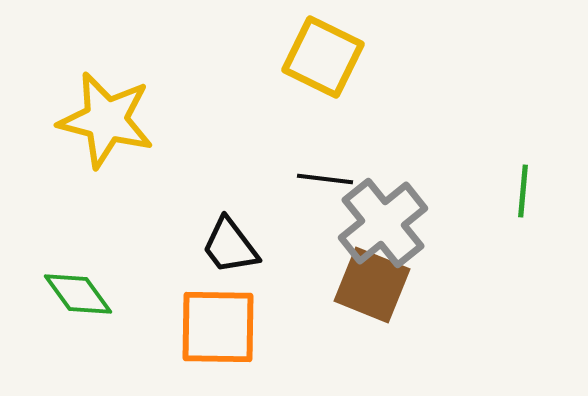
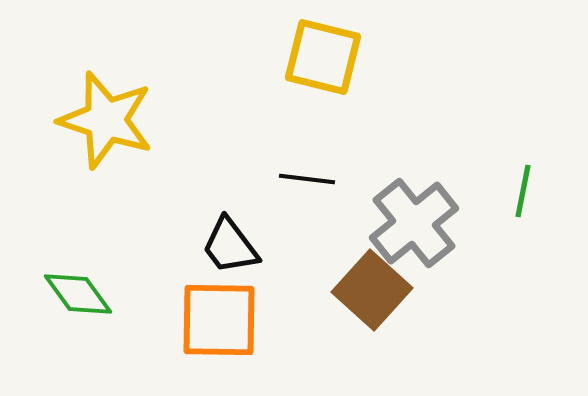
yellow square: rotated 12 degrees counterclockwise
yellow star: rotated 4 degrees clockwise
black line: moved 18 px left
green line: rotated 6 degrees clockwise
gray cross: moved 31 px right
brown square: moved 5 px down; rotated 20 degrees clockwise
orange square: moved 1 px right, 7 px up
